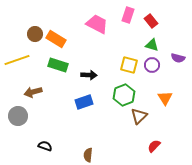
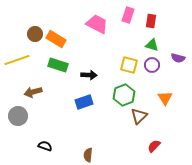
red rectangle: rotated 48 degrees clockwise
